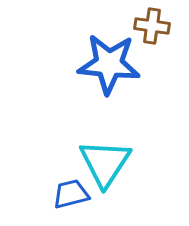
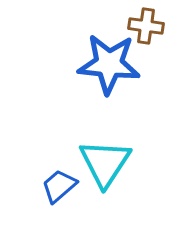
brown cross: moved 6 px left
blue trapezoid: moved 12 px left, 8 px up; rotated 27 degrees counterclockwise
